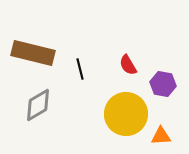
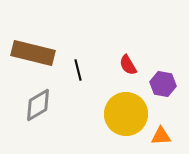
black line: moved 2 px left, 1 px down
